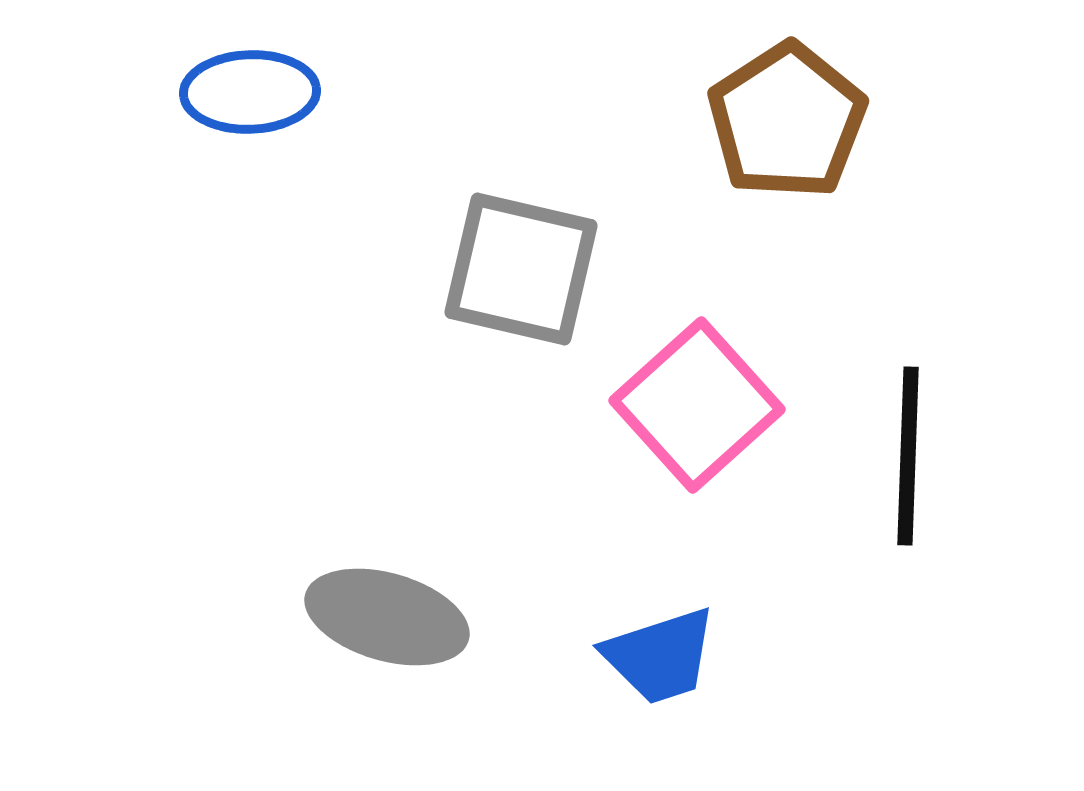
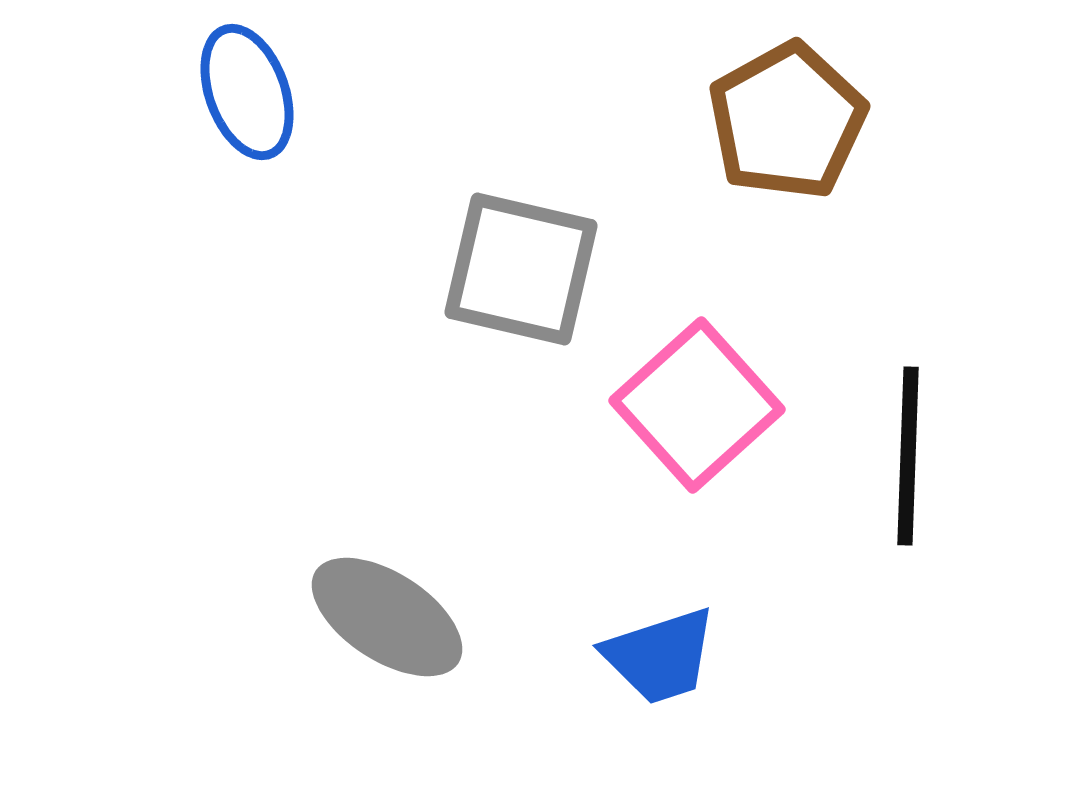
blue ellipse: moved 3 px left; rotated 72 degrees clockwise
brown pentagon: rotated 4 degrees clockwise
gray ellipse: rotated 17 degrees clockwise
